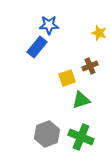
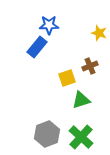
green cross: rotated 20 degrees clockwise
